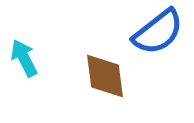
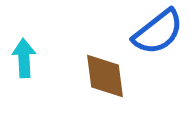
cyan arrow: rotated 24 degrees clockwise
